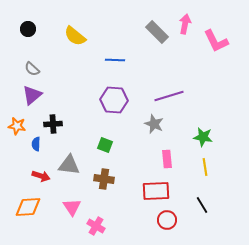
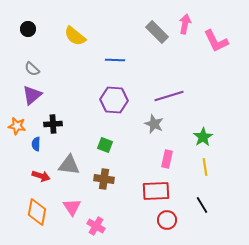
green star: rotated 30 degrees clockwise
pink rectangle: rotated 18 degrees clockwise
orange diamond: moved 9 px right, 5 px down; rotated 76 degrees counterclockwise
